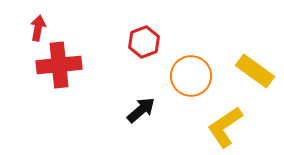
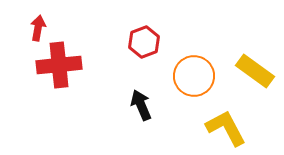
orange circle: moved 3 px right
black arrow: moved 5 px up; rotated 72 degrees counterclockwise
yellow L-shape: moved 1 px right, 1 px down; rotated 96 degrees clockwise
